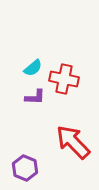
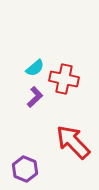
cyan semicircle: moved 2 px right
purple L-shape: rotated 45 degrees counterclockwise
purple hexagon: moved 1 px down
